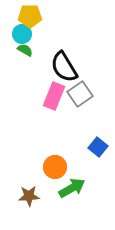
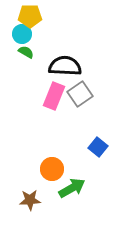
green semicircle: moved 1 px right, 2 px down
black semicircle: moved 1 px right, 1 px up; rotated 124 degrees clockwise
orange circle: moved 3 px left, 2 px down
brown star: moved 1 px right, 4 px down
